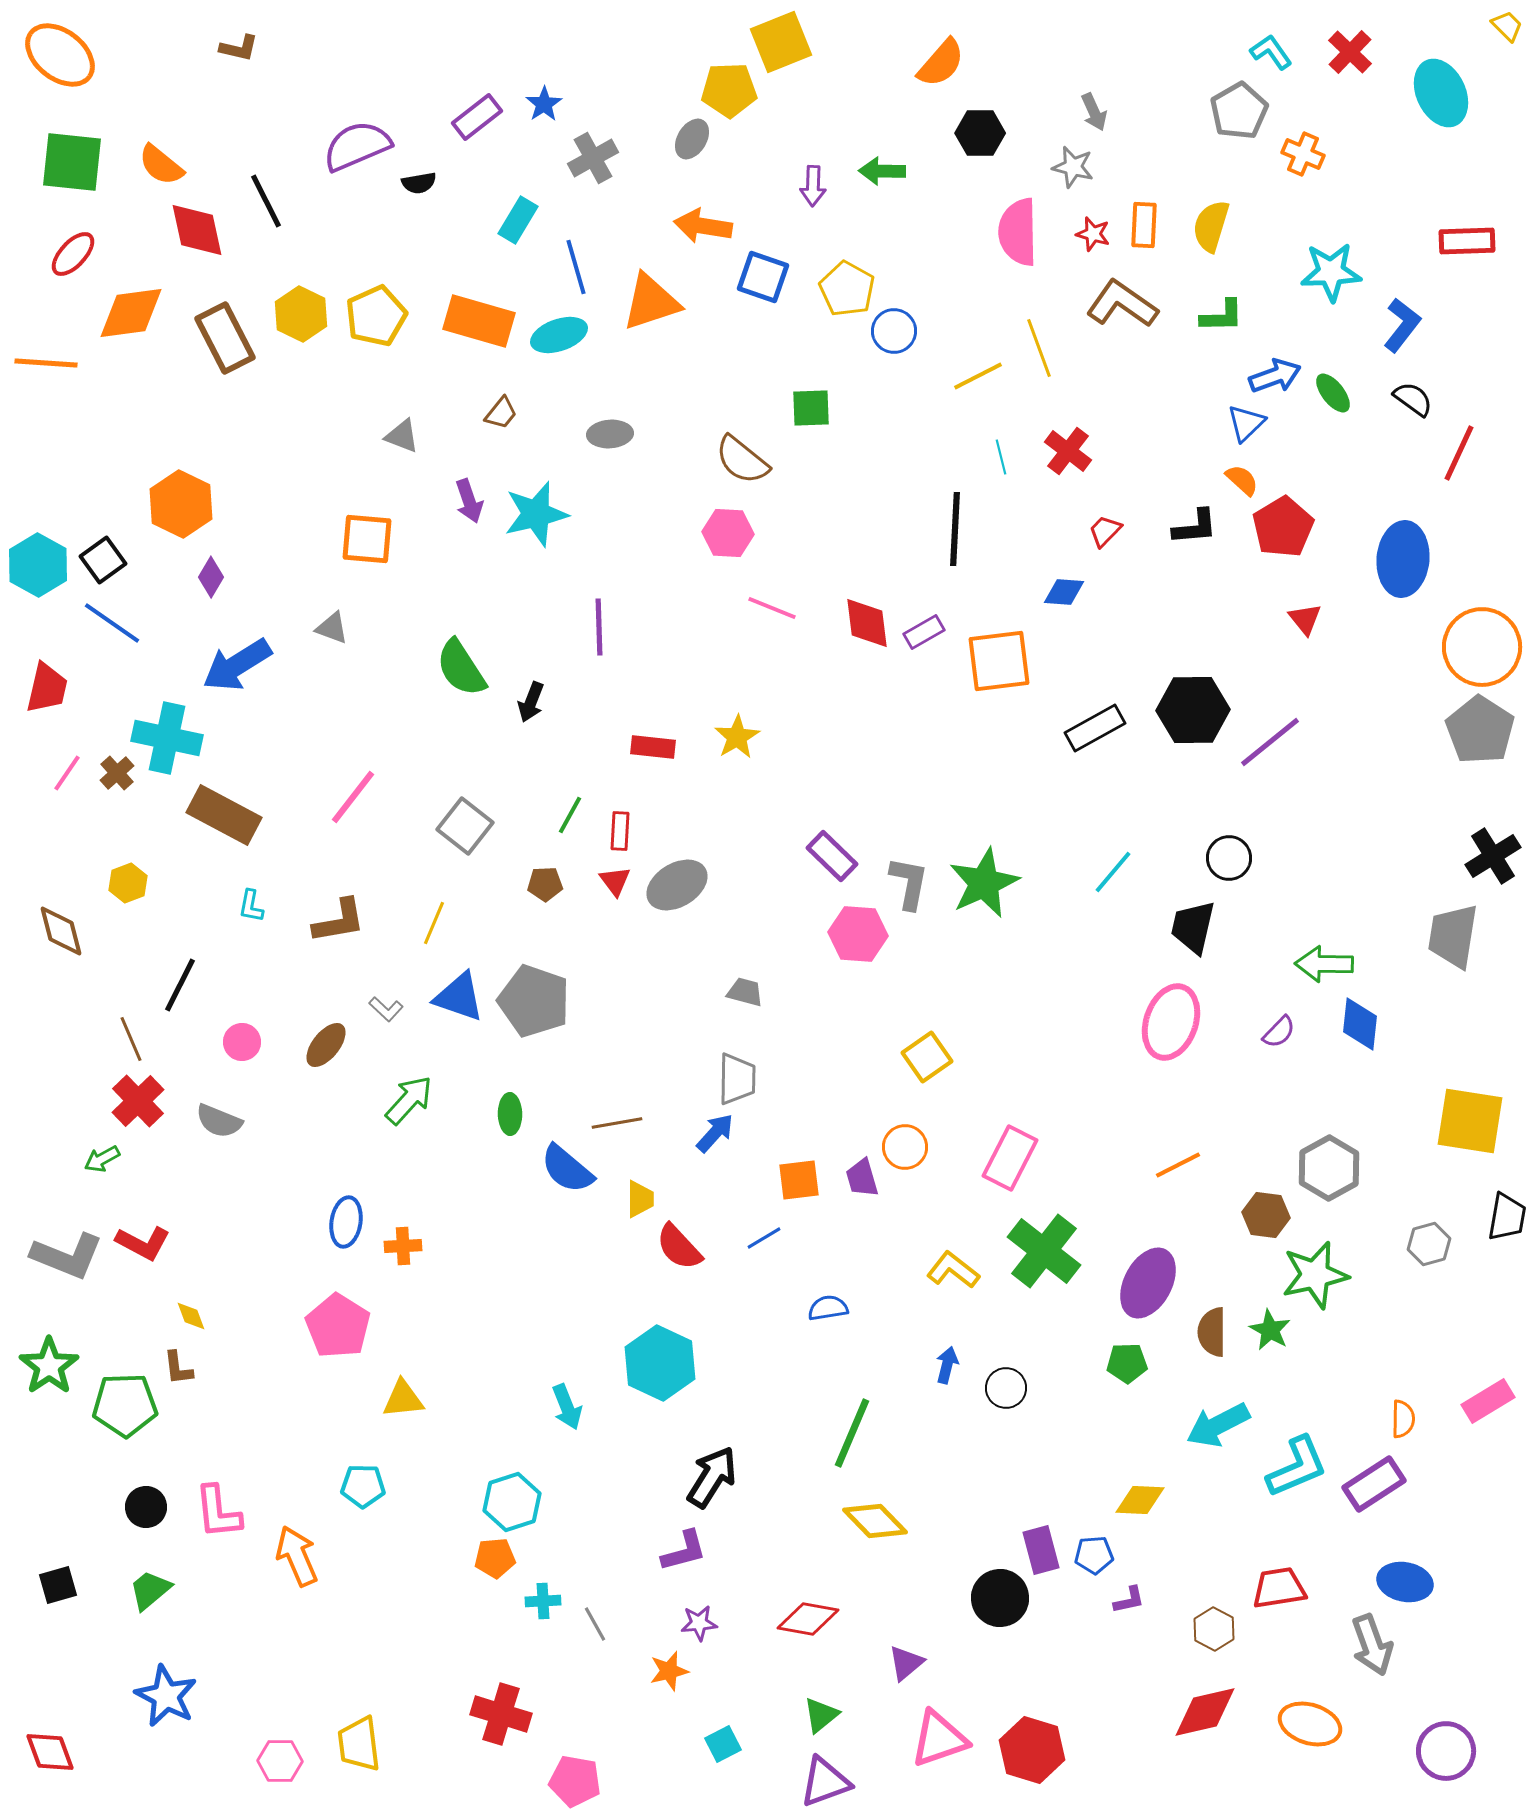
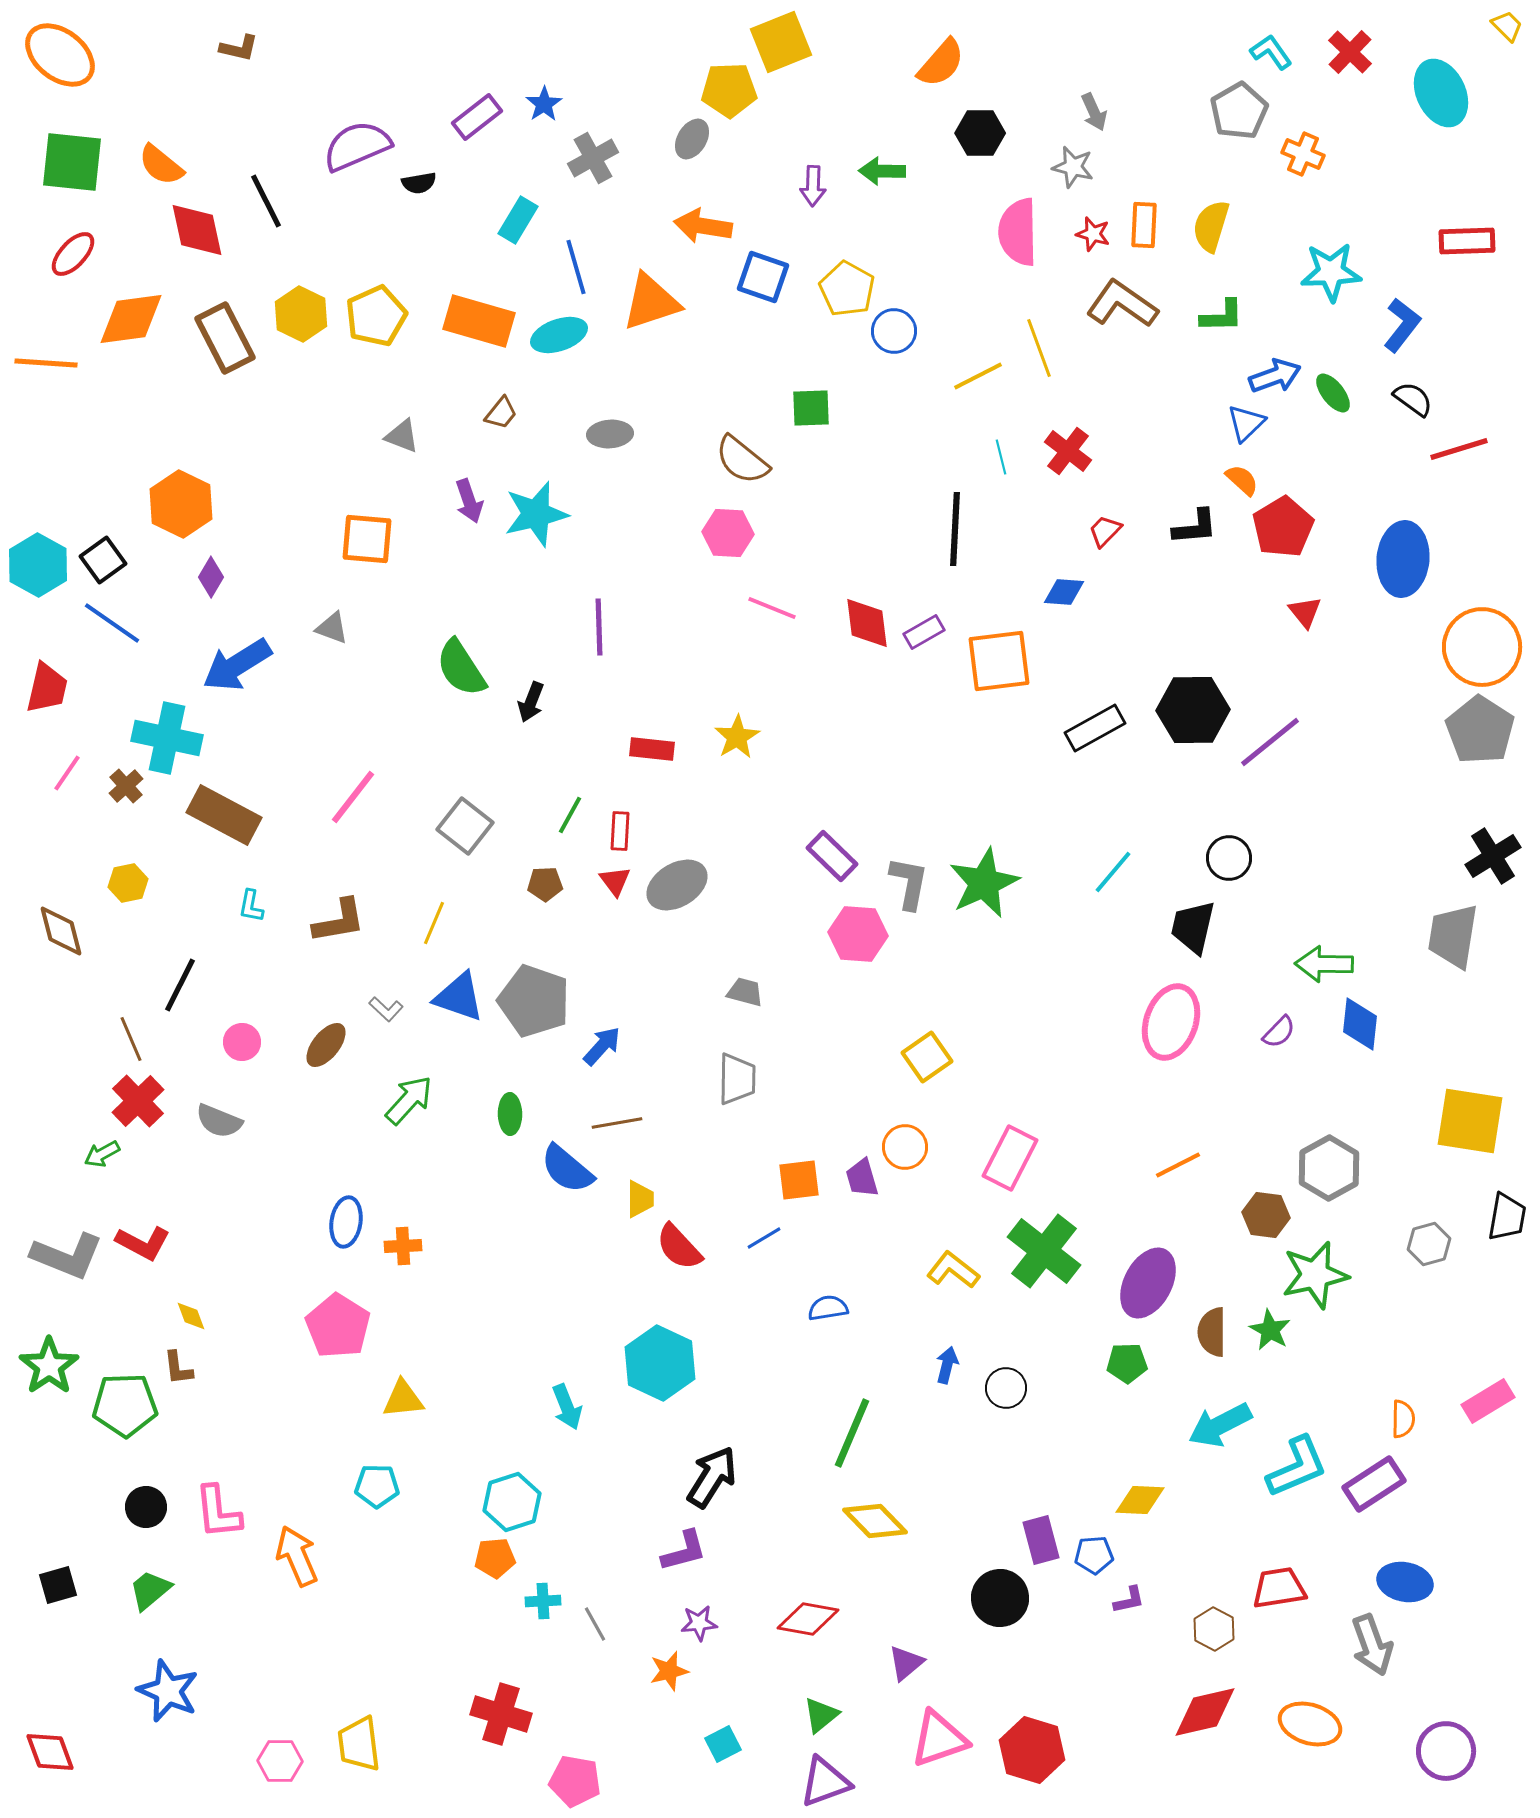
orange diamond at (131, 313): moved 6 px down
red line at (1459, 453): moved 4 px up; rotated 48 degrees clockwise
red triangle at (1305, 619): moved 7 px up
red rectangle at (653, 747): moved 1 px left, 2 px down
brown cross at (117, 773): moved 9 px right, 13 px down
yellow hexagon at (128, 883): rotated 9 degrees clockwise
blue arrow at (715, 1133): moved 113 px left, 87 px up
green arrow at (102, 1159): moved 5 px up
cyan arrow at (1218, 1425): moved 2 px right
cyan pentagon at (363, 1486): moved 14 px right
purple rectangle at (1041, 1550): moved 10 px up
blue star at (166, 1696): moved 2 px right, 5 px up; rotated 4 degrees counterclockwise
